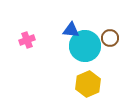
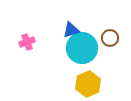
blue triangle: rotated 24 degrees counterclockwise
pink cross: moved 2 px down
cyan circle: moved 3 px left, 2 px down
